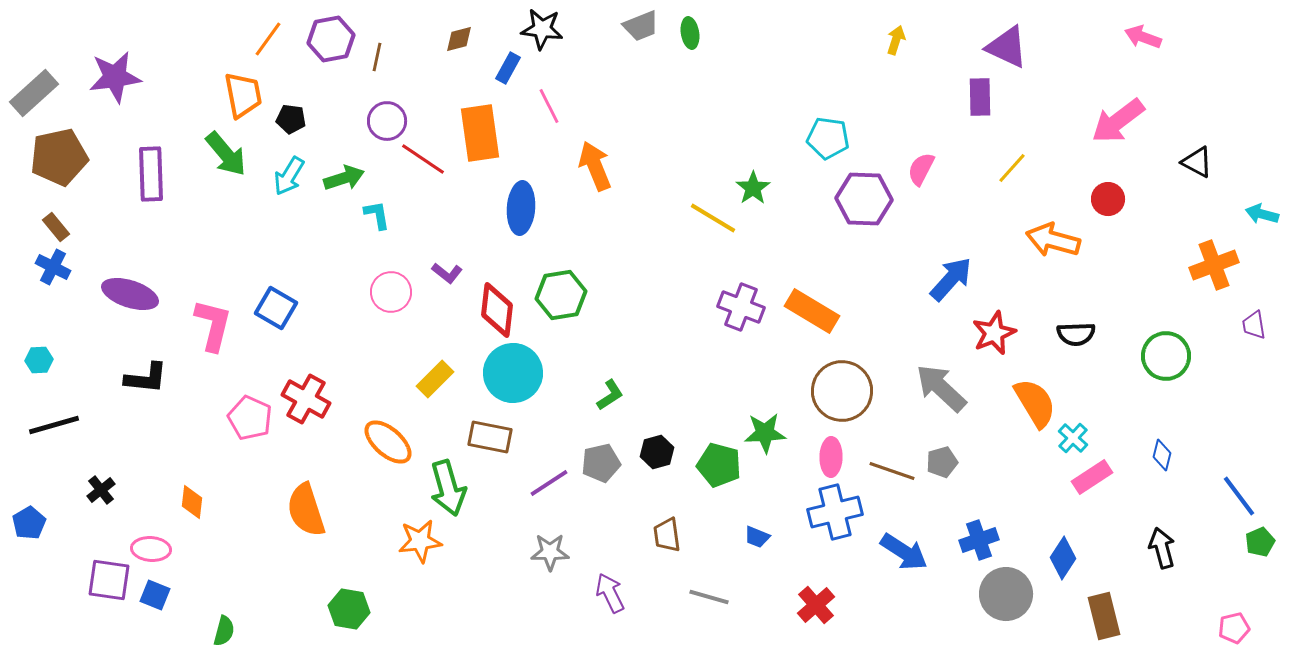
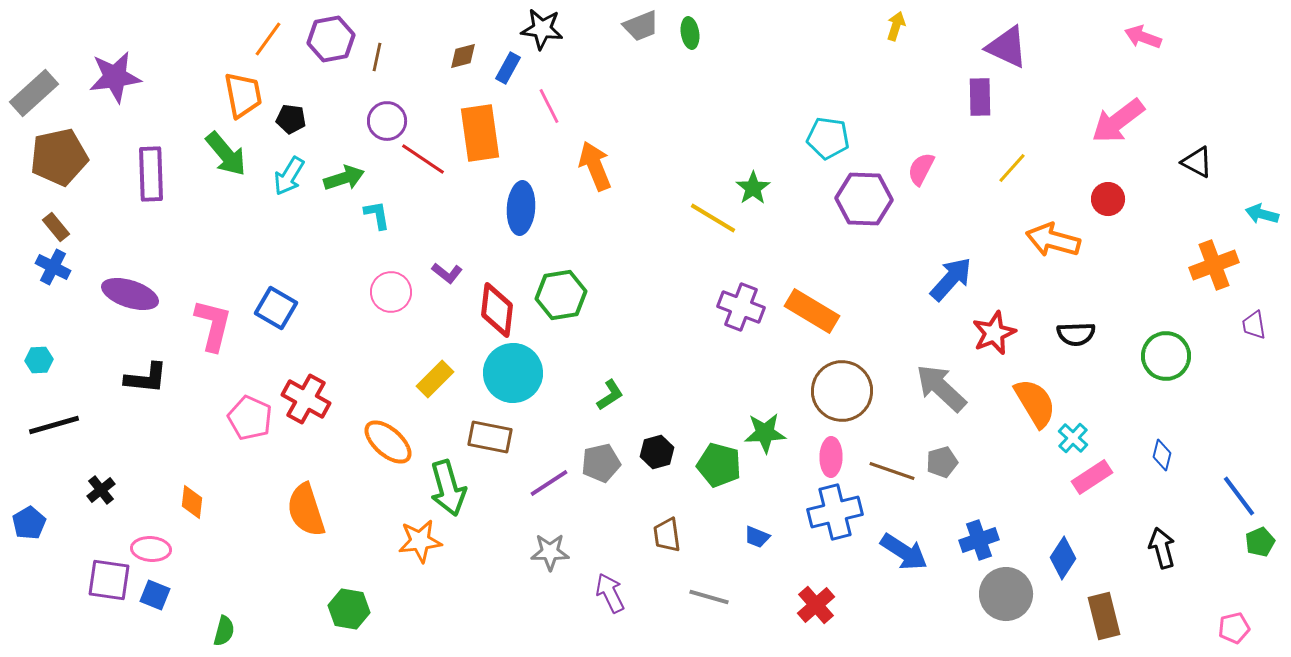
brown diamond at (459, 39): moved 4 px right, 17 px down
yellow arrow at (896, 40): moved 14 px up
